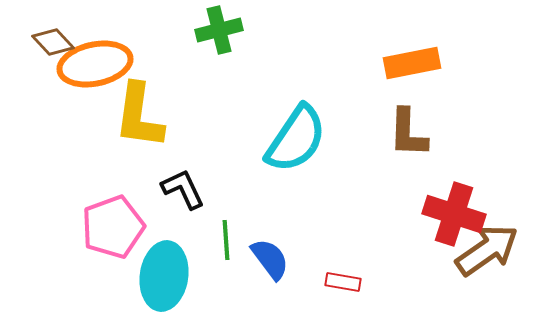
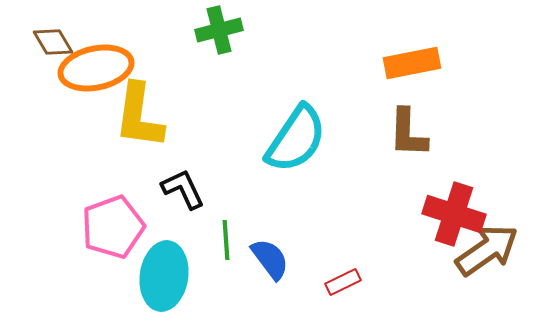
brown diamond: rotated 12 degrees clockwise
orange ellipse: moved 1 px right, 4 px down
red rectangle: rotated 36 degrees counterclockwise
